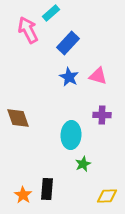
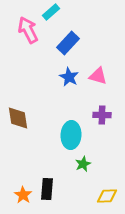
cyan rectangle: moved 1 px up
brown diamond: rotated 10 degrees clockwise
